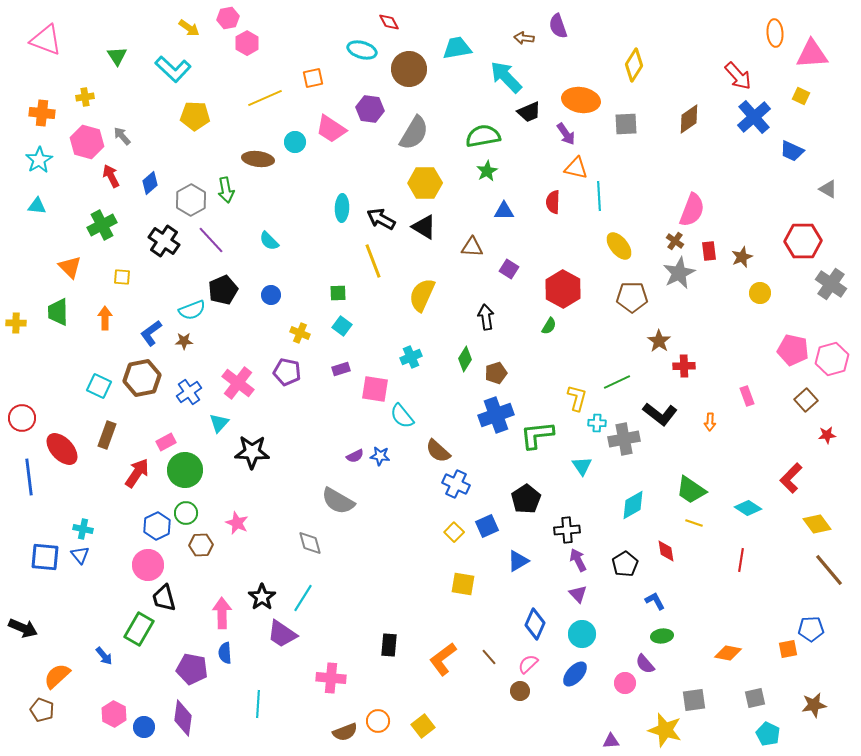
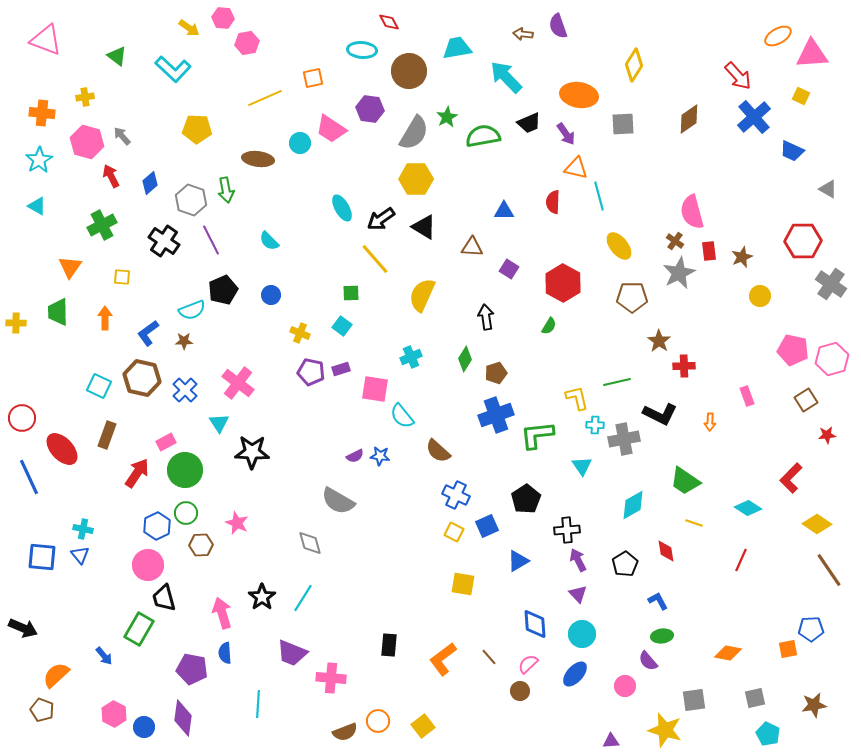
pink hexagon at (228, 18): moved 5 px left; rotated 15 degrees clockwise
orange ellipse at (775, 33): moved 3 px right, 3 px down; rotated 64 degrees clockwise
brown arrow at (524, 38): moved 1 px left, 4 px up
pink hexagon at (247, 43): rotated 20 degrees clockwise
cyan ellipse at (362, 50): rotated 12 degrees counterclockwise
green triangle at (117, 56): rotated 20 degrees counterclockwise
brown circle at (409, 69): moved 2 px down
orange ellipse at (581, 100): moved 2 px left, 5 px up
black trapezoid at (529, 112): moved 11 px down
yellow pentagon at (195, 116): moved 2 px right, 13 px down
gray square at (626, 124): moved 3 px left
cyan circle at (295, 142): moved 5 px right, 1 px down
green star at (487, 171): moved 40 px left, 54 px up
yellow hexagon at (425, 183): moved 9 px left, 4 px up
cyan line at (599, 196): rotated 12 degrees counterclockwise
gray hexagon at (191, 200): rotated 12 degrees counterclockwise
cyan triangle at (37, 206): rotated 24 degrees clockwise
cyan ellipse at (342, 208): rotated 32 degrees counterclockwise
pink semicircle at (692, 210): moved 2 px down; rotated 144 degrees clockwise
black arrow at (381, 219): rotated 64 degrees counterclockwise
purple line at (211, 240): rotated 16 degrees clockwise
yellow line at (373, 261): moved 2 px right, 2 px up; rotated 20 degrees counterclockwise
orange triangle at (70, 267): rotated 20 degrees clockwise
red hexagon at (563, 289): moved 6 px up
green square at (338, 293): moved 13 px right
yellow circle at (760, 293): moved 3 px down
blue L-shape at (151, 333): moved 3 px left
purple pentagon at (287, 372): moved 24 px right
brown hexagon at (142, 378): rotated 24 degrees clockwise
green line at (617, 382): rotated 12 degrees clockwise
blue cross at (189, 392): moved 4 px left, 2 px up; rotated 10 degrees counterclockwise
yellow L-shape at (577, 398): rotated 28 degrees counterclockwise
brown square at (806, 400): rotated 10 degrees clockwise
black L-shape at (660, 414): rotated 12 degrees counterclockwise
cyan triangle at (219, 423): rotated 15 degrees counterclockwise
cyan cross at (597, 423): moved 2 px left, 2 px down
blue line at (29, 477): rotated 18 degrees counterclockwise
blue cross at (456, 484): moved 11 px down
green trapezoid at (691, 490): moved 6 px left, 9 px up
yellow diamond at (817, 524): rotated 20 degrees counterclockwise
yellow square at (454, 532): rotated 18 degrees counterclockwise
blue square at (45, 557): moved 3 px left
red line at (741, 560): rotated 15 degrees clockwise
brown line at (829, 570): rotated 6 degrees clockwise
blue L-shape at (655, 601): moved 3 px right
pink arrow at (222, 613): rotated 16 degrees counterclockwise
blue diamond at (535, 624): rotated 28 degrees counterclockwise
purple trapezoid at (282, 634): moved 10 px right, 19 px down; rotated 12 degrees counterclockwise
purple semicircle at (645, 664): moved 3 px right, 3 px up
orange semicircle at (57, 676): moved 1 px left, 1 px up
pink circle at (625, 683): moved 3 px down
